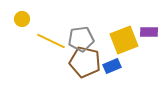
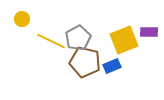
gray pentagon: moved 3 px left, 1 px up; rotated 20 degrees counterclockwise
